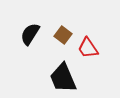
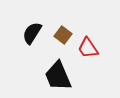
black semicircle: moved 2 px right, 1 px up
black trapezoid: moved 5 px left, 2 px up
